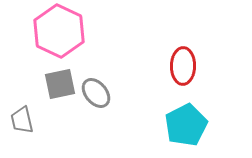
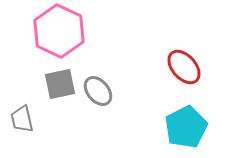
red ellipse: moved 1 px right, 1 px down; rotated 42 degrees counterclockwise
gray ellipse: moved 2 px right, 2 px up
gray trapezoid: moved 1 px up
cyan pentagon: moved 2 px down
